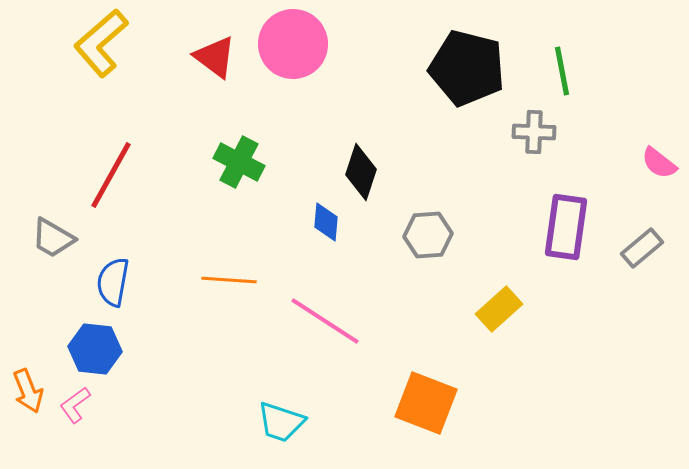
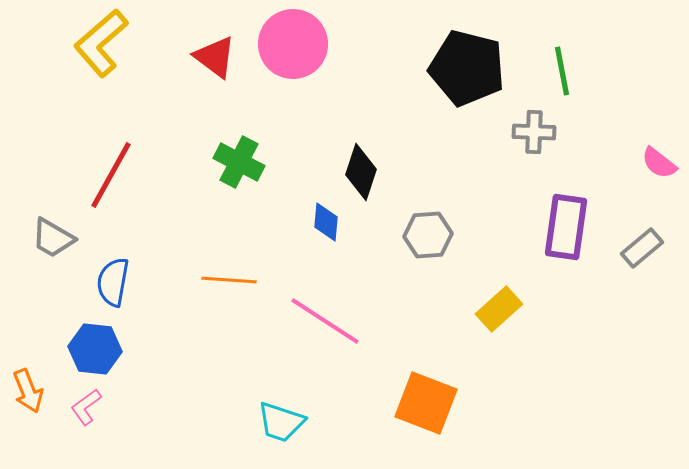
pink L-shape: moved 11 px right, 2 px down
